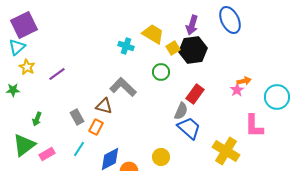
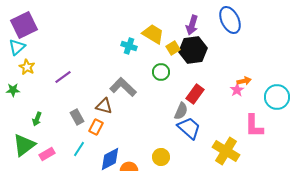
cyan cross: moved 3 px right
purple line: moved 6 px right, 3 px down
